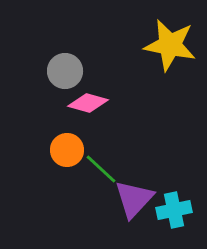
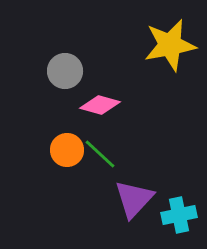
yellow star: rotated 22 degrees counterclockwise
pink diamond: moved 12 px right, 2 px down
green line: moved 1 px left, 15 px up
cyan cross: moved 5 px right, 5 px down
